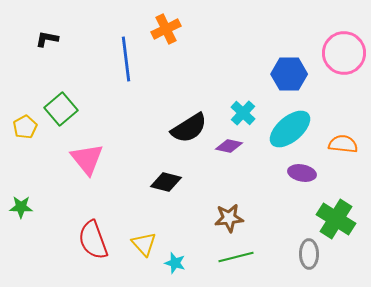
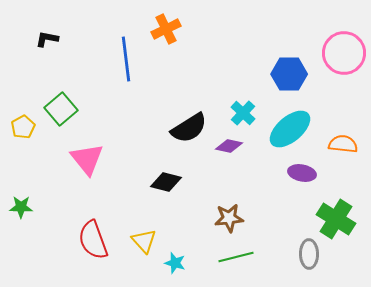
yellow pentagon: moved 2 px left
yellow triangle: moved 3 px up
